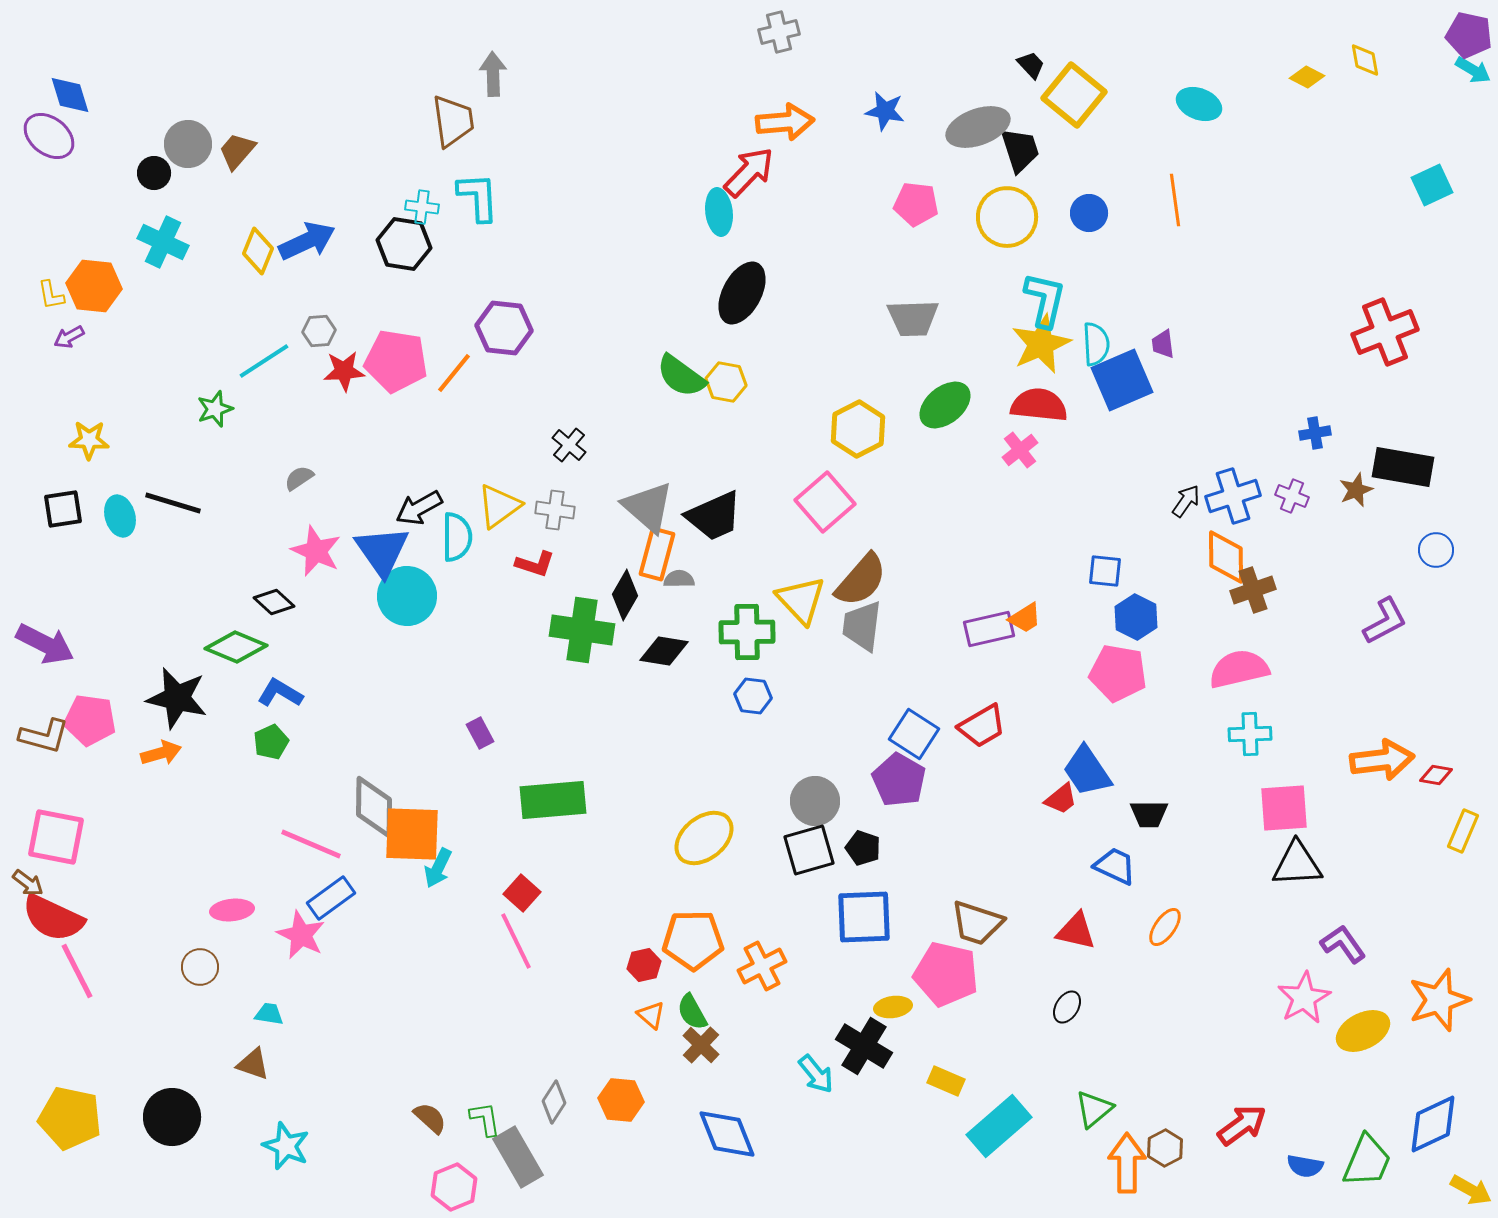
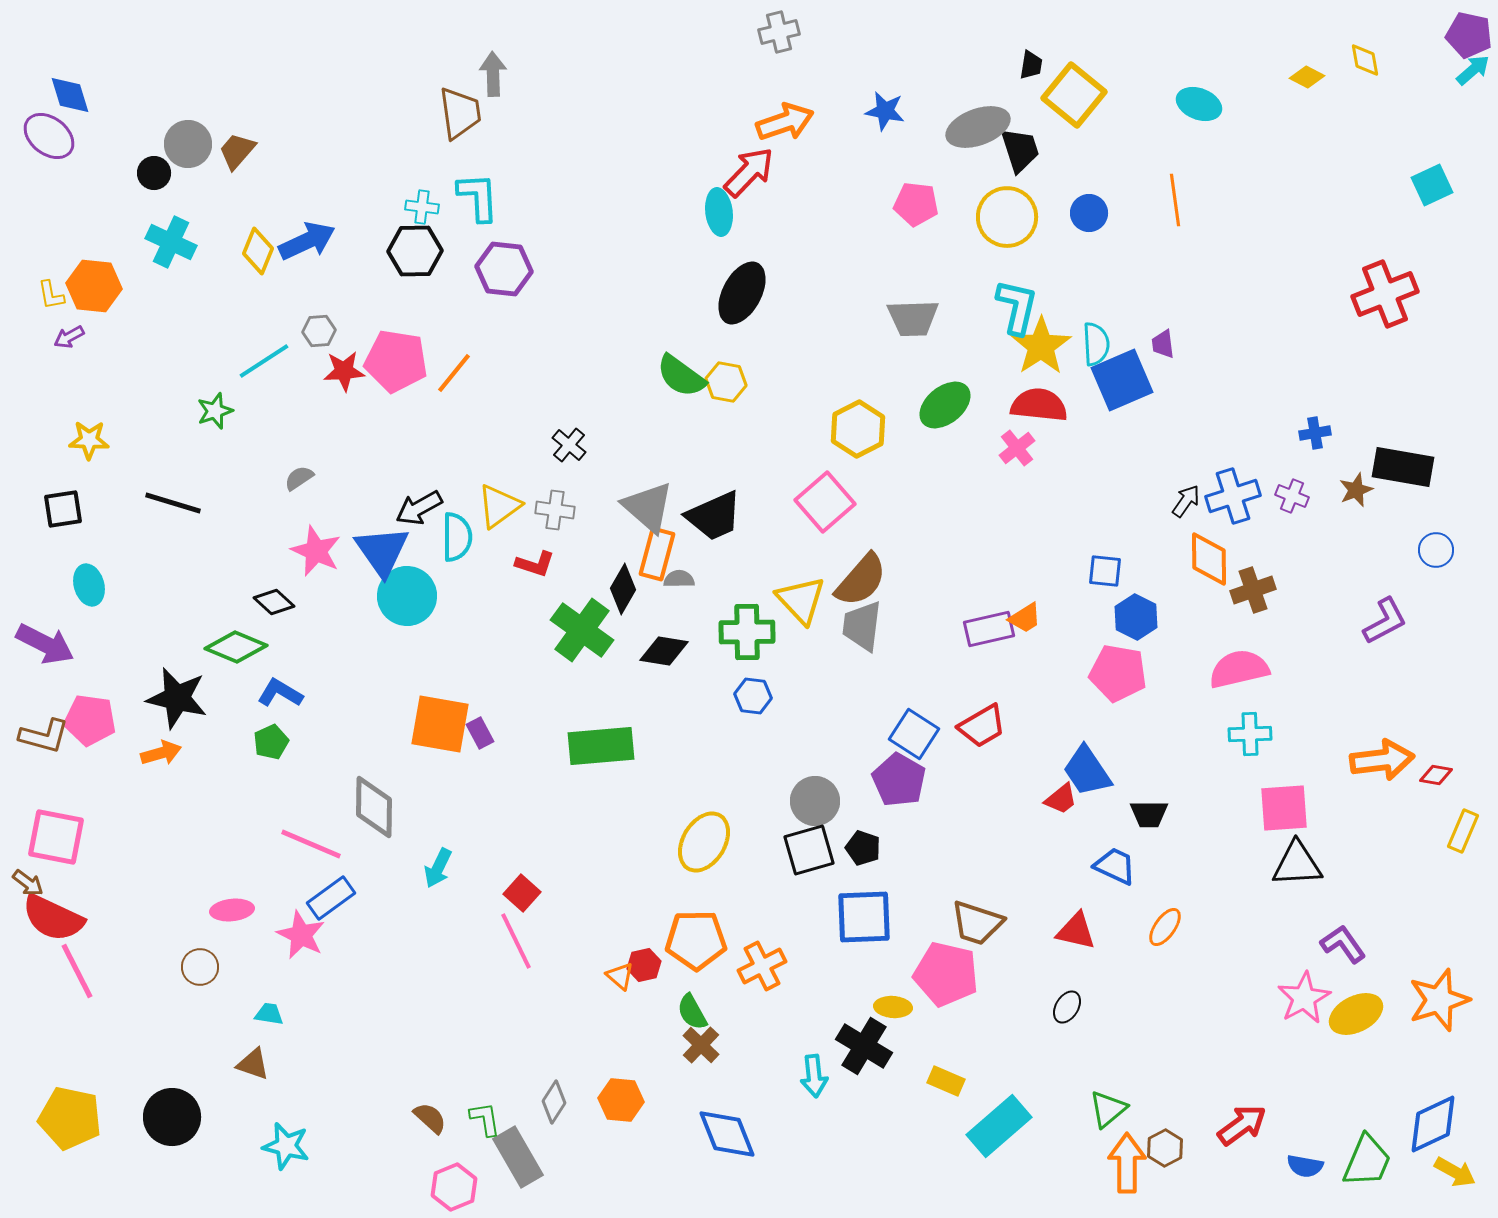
black trapezoid at (1031, 65): rotated 52 degrees clockwise
cyan arrow at (1473, 70): rotated 72 degrees counterclockwise
brown trapezoid at (453, 121): moved 7 px right, 8 px up
orange arrow at (785, 122): rotated 14 degrees counterclockwise
cyan cross at (163, 242): moved 8 px right
black hexagon at (404, 244): moved 11 px right, 7 px down; rotated 10 degrees counterclockwise
cyan L-shape at (1045, 300): moved 28 px left, 7 px down
purple hexagon at (504, 328): moved 59 px up
red cross at (1385, 332): moved 38 px up
yellow star at (1041, 344): moved 2 px down; rotated 10 degrees counterclockwise
green star at (215, 409): moved 2 px down
pink cross at (1020, 450): moved 3 px left, 2 px up
cyan ellipse at (120, 516): moved 31 px left, 69 px down
orange diamond at (1226, 557): moved 17 px left, 2 px down
black diamond at (625, 595): moved 2 px left, 6 px up
green cross at (582, 630): rotated 28 degrees clockwise
green rectangle at (553, 800): moved 48 px right, 54 px up
orange square at (412, 834): moved 28 px right, 110 px up; rotated 8 degrees clockwise
yellow ellipse at (704, 838): moved 4 px down; rotated 20 degrees counterclockwise
orange pentagon at (693, 940): moved 3 px right
yellow ellipse at (893, 1007): rotated 12 degrees clockwise
orange triangle at (651, 1015): moved 31 px left, 39 px up
yellow ellipse at (1363, 1031): moved 7 px left, 17 px up
cyan arrow at (816, 1074): moved 2 px left, 2 px down; rotated 33 degrees clockwise
green triangle at (1094, 1109): moved 14 px right
cyan star at (286, 1146): rotated 9 degrees counterclockwise
yellow arrow at (1471, 1190): moved 16 px left, 18 px up
